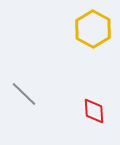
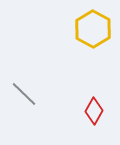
red diamond: rotated 32 degrees clockwise
